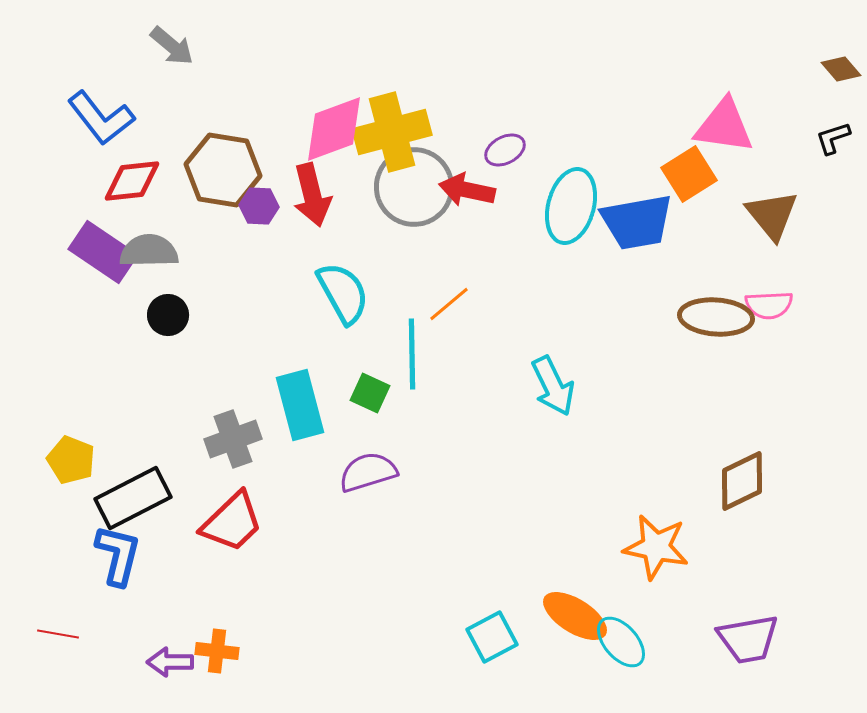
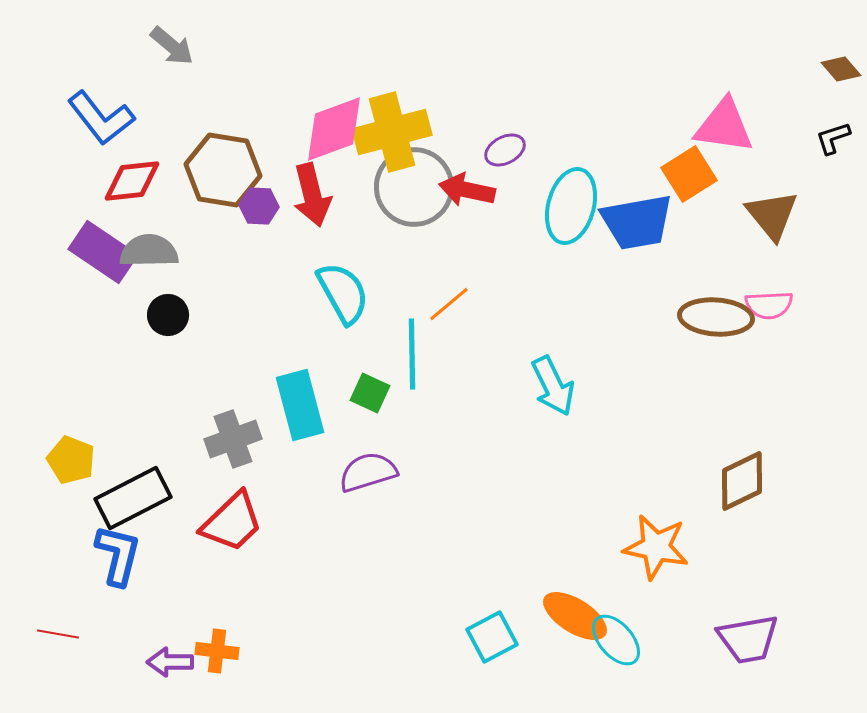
cyan ellipse at (621, 642): moved 5 px left, 2 px up
